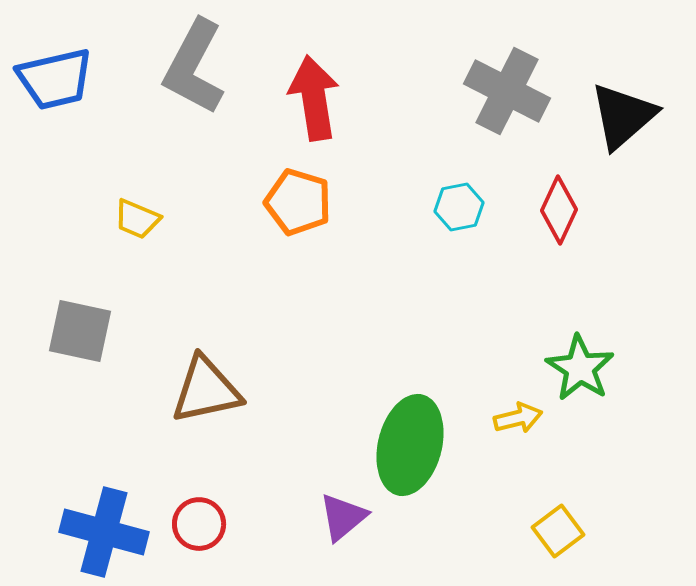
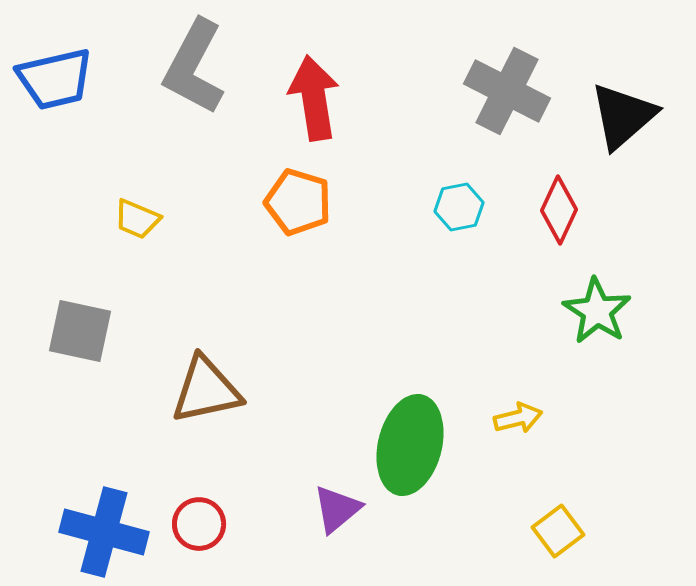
green star: moved 17 px right, 57 px up
purple triangle: moved 6 px left, 8 px up
